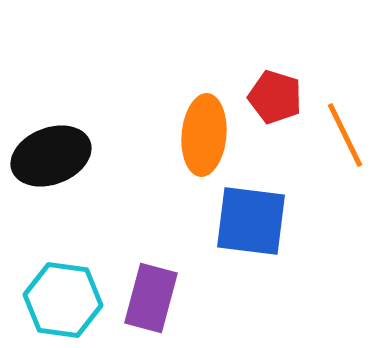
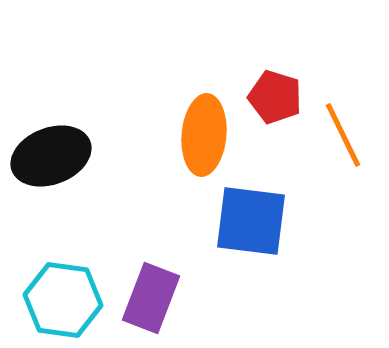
orange line: moved 2 px left
purple rectangle: rotated 6 degrees clockwise
